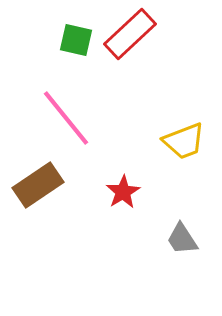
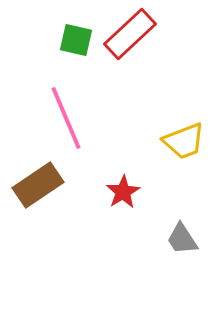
pink line: rotated 16 degrees clockwise
